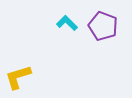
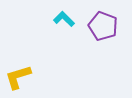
cyan L-shape: moved 3 px left, 4 px up
